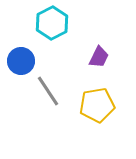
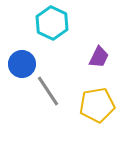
cyan hexagon: rotated 8 degrees counterclockwise
blue circle: moved 1 px right, 3 px down
